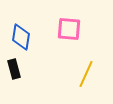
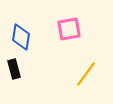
pink square: rotated 15 degrees counterclockwise
yellow line: rotated 12 degrees clockwise
